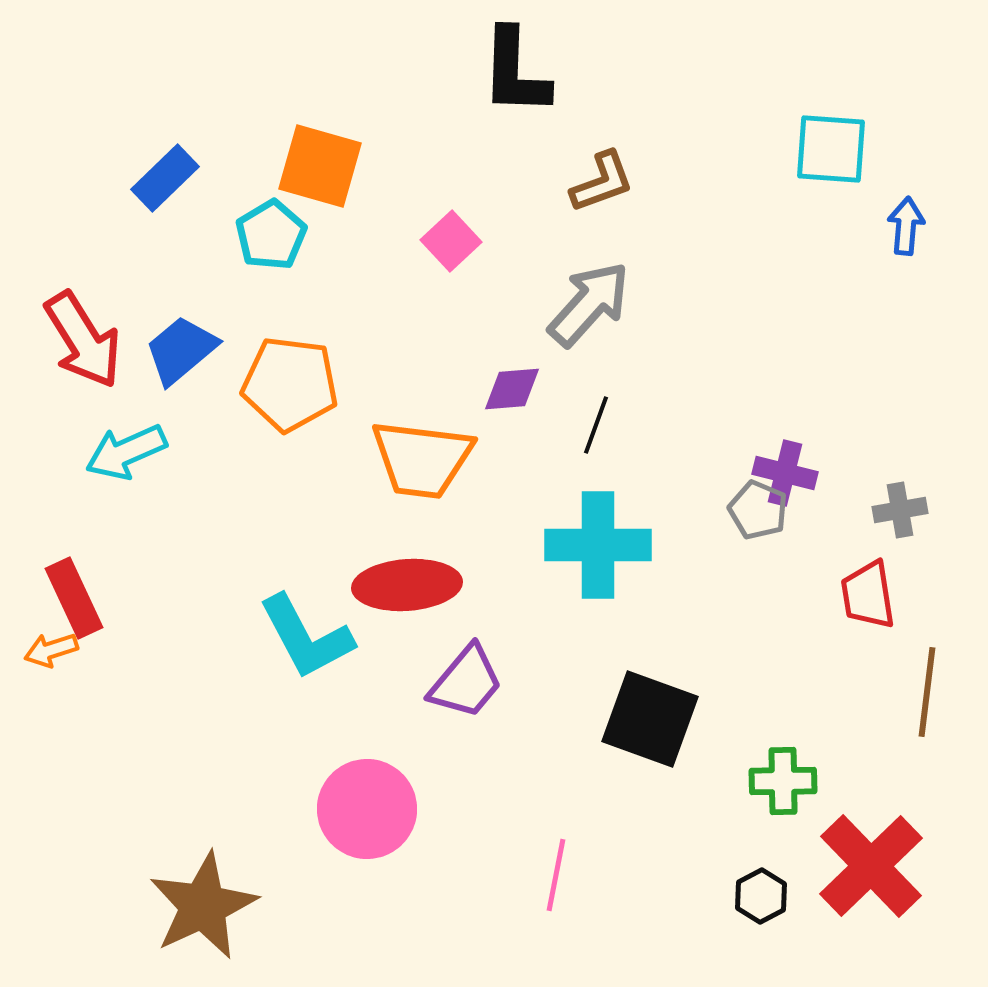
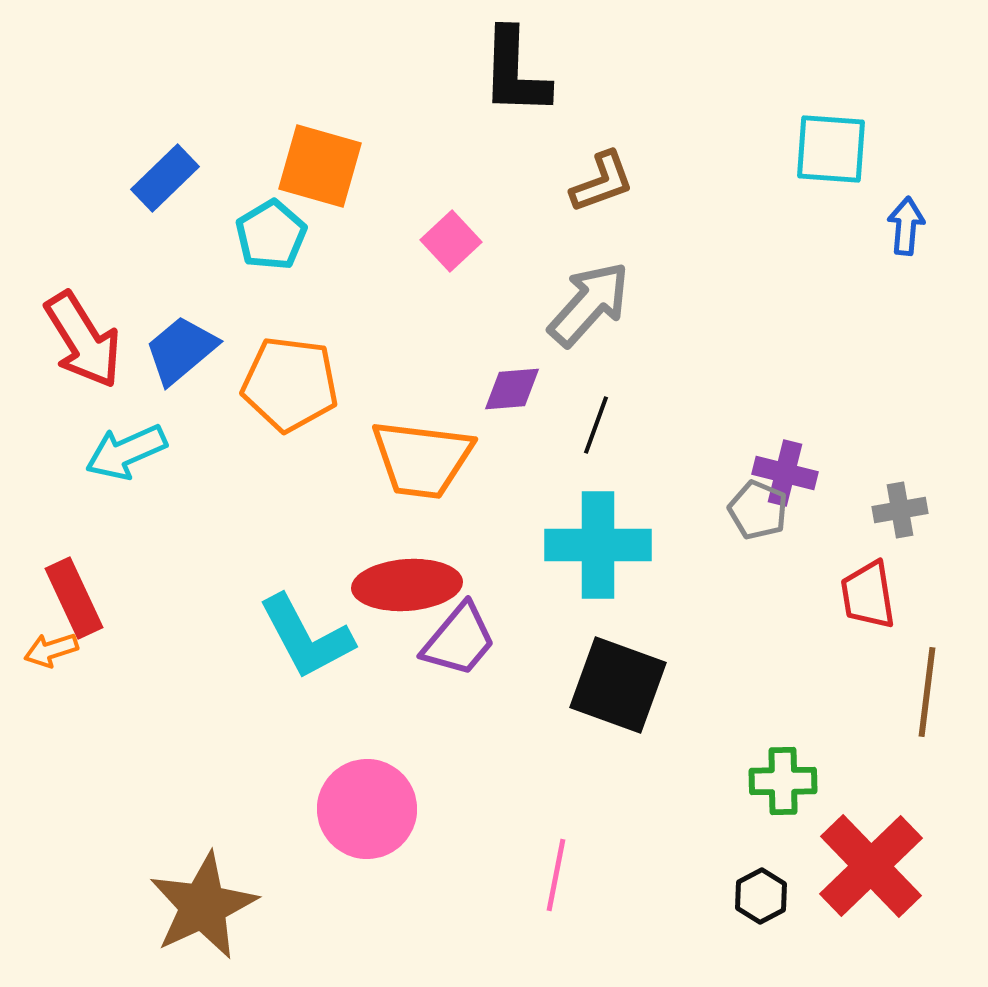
purple trapezoid: moved 7 px left, 42 px up
black square: moved 32 px left, 34 px up
